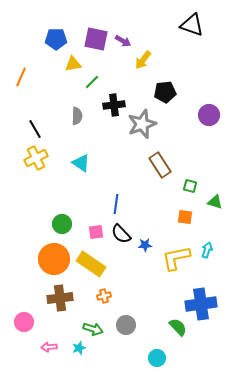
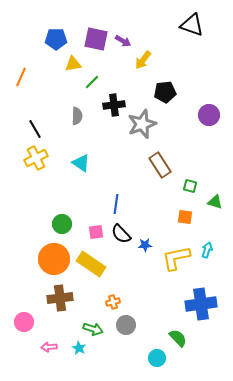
orange cross: moved 9 px right, 6 px down
green semicircle: moved 11 px down
cyan star: rotated 24 degrees counterclockwise
